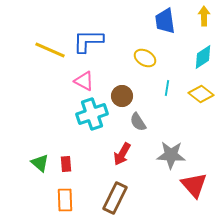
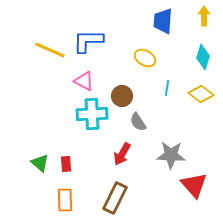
blue trapezoid: moved 2 px left; rotated 12 degrees clockwise
cyan diamond: rotated 40 degrees counterclockwise
cyan cross: rotated 16 degrees clockwise
